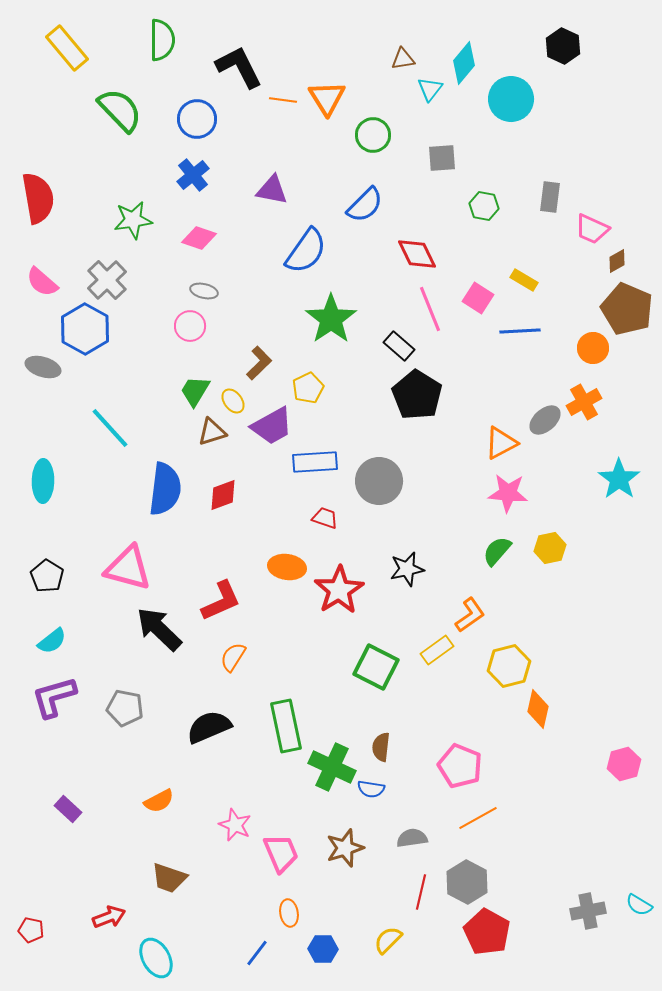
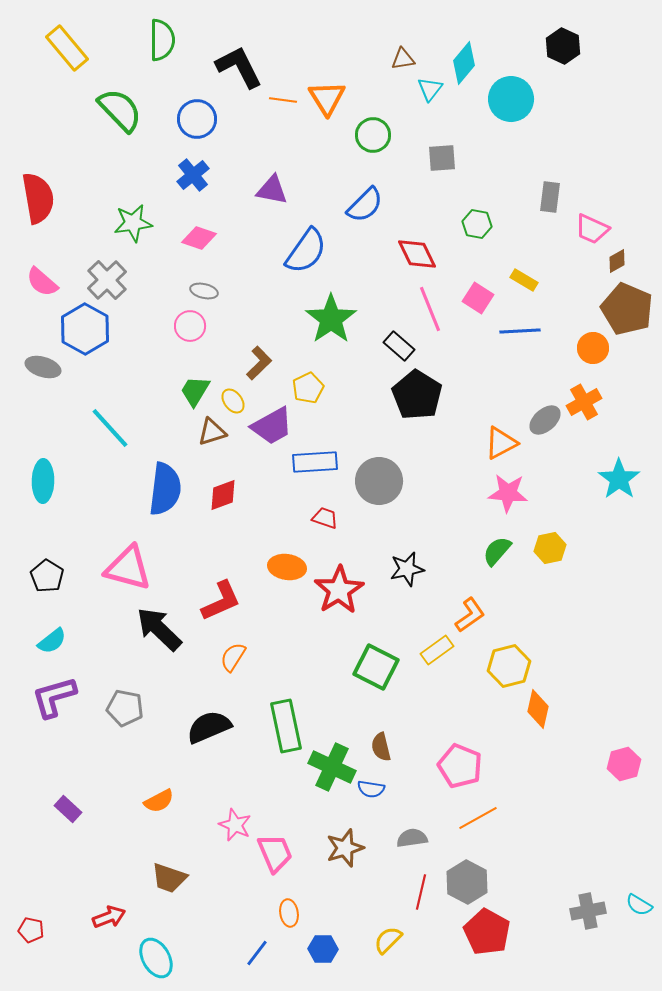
green hexagon at (484, 206): moved 7 px left, 18 px down
green star at (133, 220): moved 3 px down
brown semicircle at (381, 747): rotated 20 degrees counterclockwise
pink trapezoid at (281, 853): moved 6 px left
